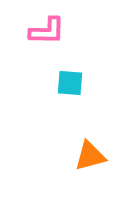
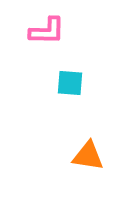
orange triangle: moved 2 px left; rotated 24 degrees clockwise
